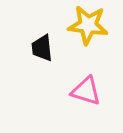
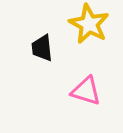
yellow star: moved 1 px right, 1 px up; rotated 21 degrees clockwise
